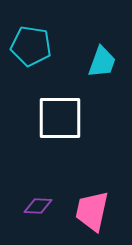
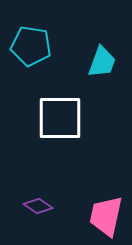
purple diamond: rotated 32 degrees clockwise
pink trapezoid: moved 14 px right, 5 px down
